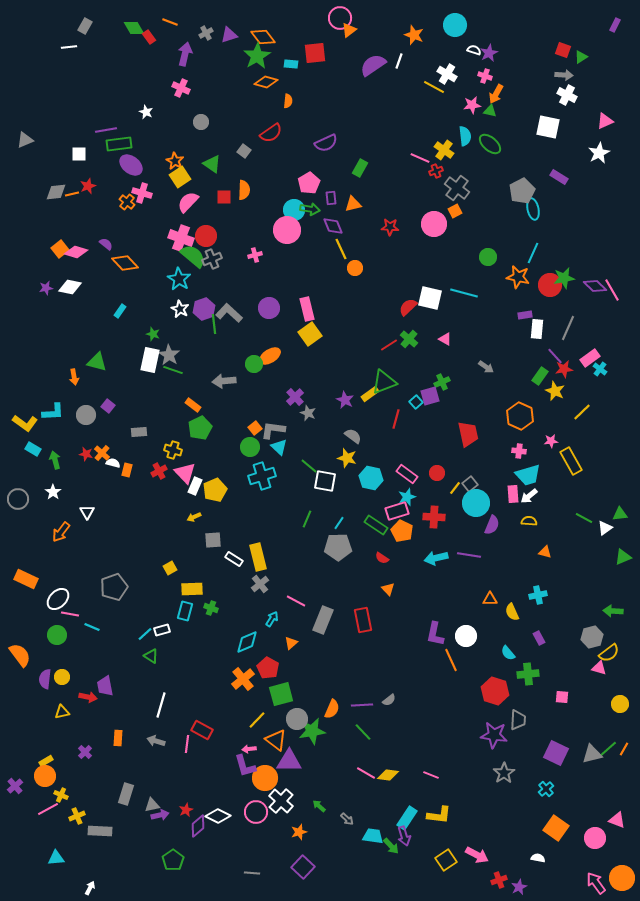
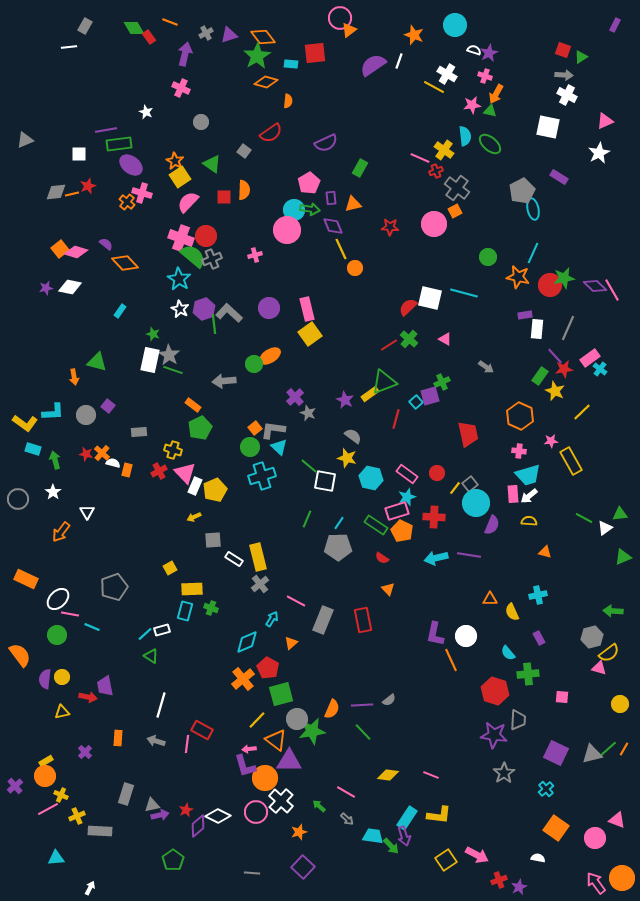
cyan rectangle at (33, 449): rotated 14 degrees counterclockwise
pink line at (366, 773): moved 20 px left, 19 px down
